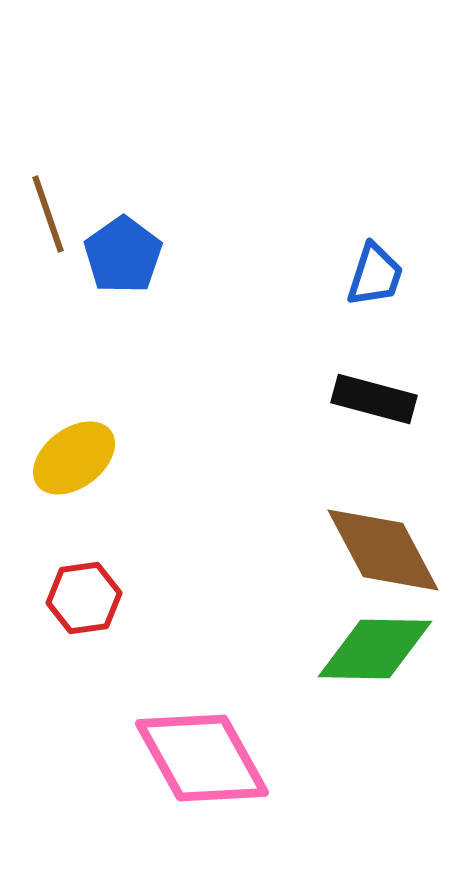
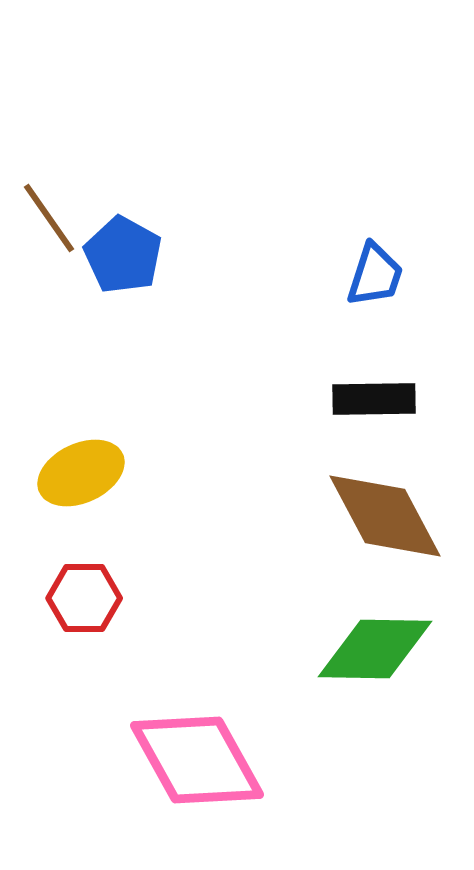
brown line: moved 1 px right, 4 px down; rotated 16 degrees counterclockwise
blue pentagon: rotated 8 degrees counterclockwise
black rectangle: rotated 16 degrees counterclockwise
yellow ellipse: moved 7 px right, 15 px down; rotated 12 degrees clockwise
brown diamond: moved 2 px right, 34 px up
red hexagon: rotated 8 degrees clockwise
pink diamond: moved 5 px left, 2 px down
